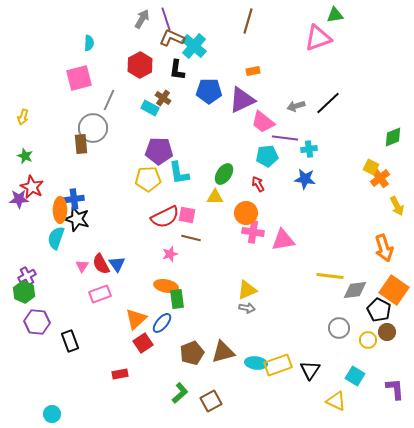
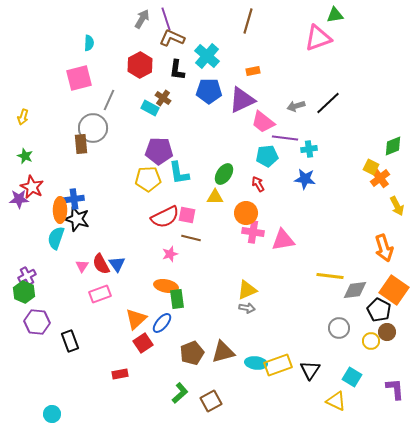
cyan cross at (194, 46): moved 13 px right, 10 px down
green diamond at (393, 137): moved 9 px down
yellow circle at (368, 340): moved 3 px right, 1 px down
cyan square at (355, 376): moved 3 px left, 1 px down
